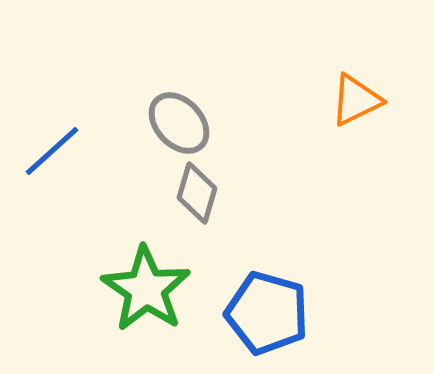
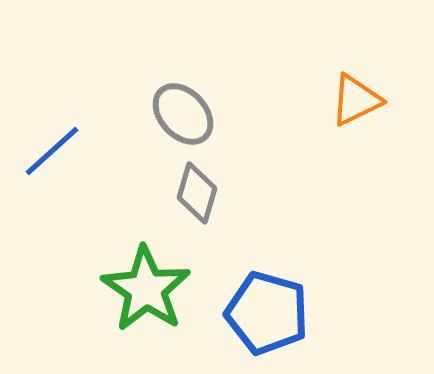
gray ellipse: moved 4 px right, 9 px up
